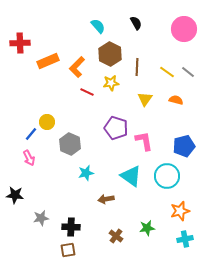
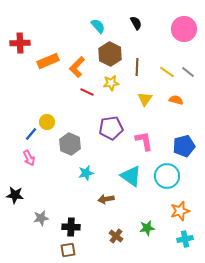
purple pentagon: moved 5 px left; rotated 25 degrees counterclockwise
